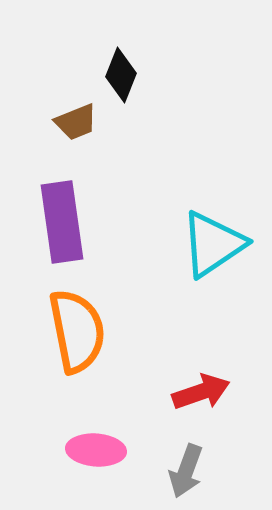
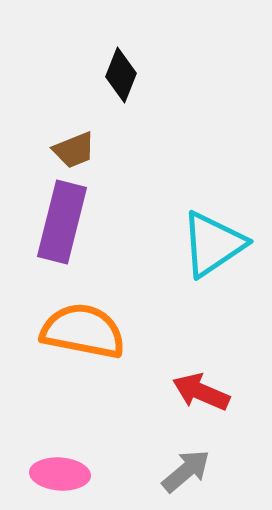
brown trapezoid: moved 2 px left, 28 px down
purple rectangle: rotated 22 degrees clockwise
orange semicircle: moved 6 px right; rotated 68 degrees counterclockwise
red arrow: rotated 138 degrees counterclockwise
pink ellipse: moved 36 px left, 24 px down
gray arrow: rotated 150 degrees counterclockwise
